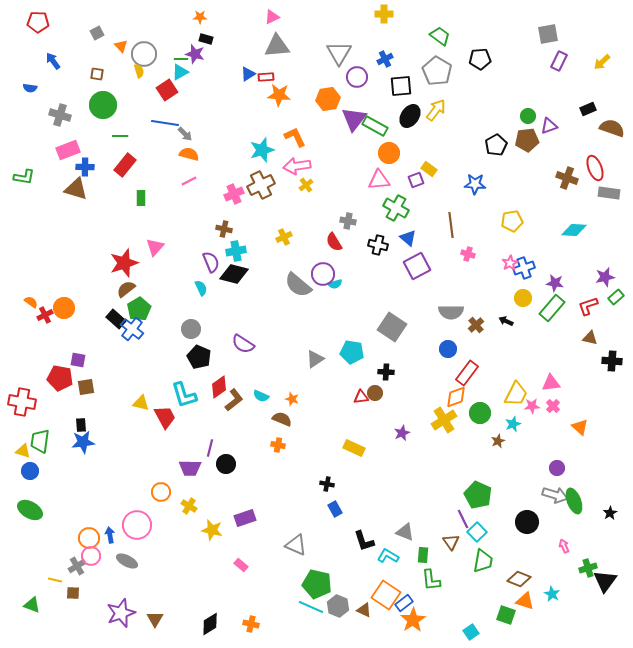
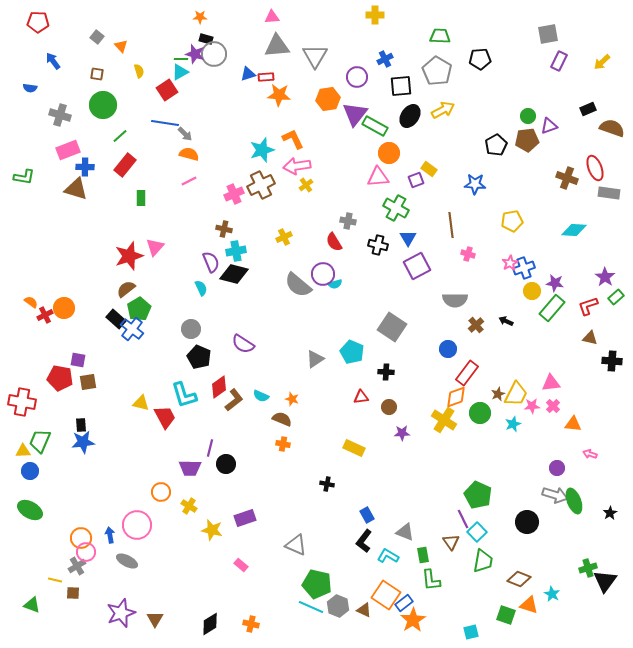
yellow cross at (384, 14): moved 9 px left, 1 px down
pink triangle at (272, 17): rotated 21 degrees clockwise
gray square at (97, 33): moved 4 px down; rotated 24 degrees counterclockwise
green trapezoid at (440, 36): rotated 35 degrees counterclockwise
gray triangle at (339, 53): moved 24 px left, 3 px down
gray circle at (144, 54): moved 70 px right
blue triangle at (248, 74): rotated 14 degrees clockwise
yellow arrow at (436, 110): moved 7 px right; rotated 25 degrees clockwise
purple triangle at (354, 119): moved 1 px right, 5 px up
green line at (120, 136): rotated 42 degrees counterclockwise
orange L-shape at (295, 137): moved 2 px left, 2 px down
pink triangle at (379, 180): moved 1 px left, 3 px up
blue triangle at (408, 238): rotated 18 degrees clockwise
red star at (124, 263): moved 5 px right, 7 px up
purple star at (605, 277): rotated 24 degrees counterclockwise
yellow circle at (523, 298): moved 9 px right, 7 px up
gray semicircle at (451, 312): moved 4 px right, 12 px up
cyan pentagon at (352, 352): rotated 15 degrees clockwise
brown square at (86, 387): moved 2 px right, 5 px up
brown circle at (375, 393): moved 14 px right, 14 px down
yellow cross at (444, 420): rotated 25 degrees counterclockwise
orange triangle at (580, 427): moved 7 px left, 3 px up; rotated 36 degrees counterclockwise
purple star at (402, 433): rotated 21 degrees clockwise
green trapezoid at (40, 441): rotated 15 degrees clockwise
brown star at (498, 441): moved 47 px up
orange cross at (278, 445): moved 5 px right, 1 px up
yellow triangle at (23, 451): rotated 21 degrees counterclockwise
blue rectangle at (335, 509): moved 32 px right, 6 px down
orange circle at (89, 538): moved 8 px left
black L-shape at (364, 541): rotated 55 degrees clockwise
pink arrow at (564, 546): moved 26 px right, 92 px up; rotated 48 degrees counterclockwise
green rectangle at (423, 555): rotated 14 degrees counterclockwise
pink circle at (91, 556): moved 5 px left, 4 px up
orange triangle at (525, 601): moved 4 px right, 4 px down
cyan square at (471, 632): rotated 21 degrees clockwise
